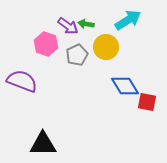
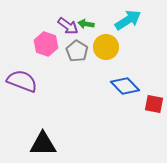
gray pentagon: moved 4 px up; rotated 15 degrees counterclockwise
blue diamond: rotated 12 degrees counterclockwise
red square: moved 7 px right, 2 px down
